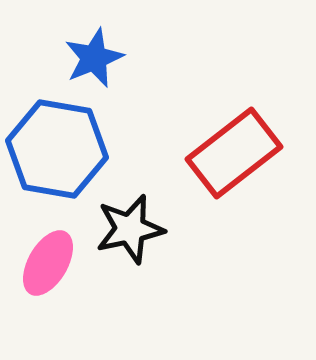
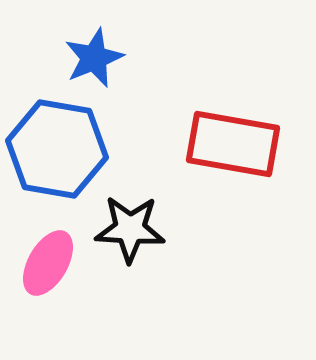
red rectangle: moved 1 px left, 9 px up; rotated 48 degrees clockwise
black star: rotated 16 degrees clockwise
